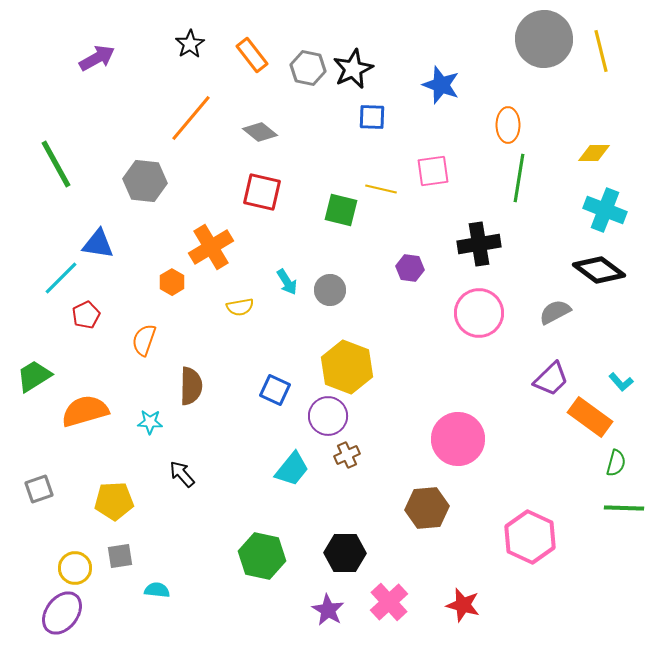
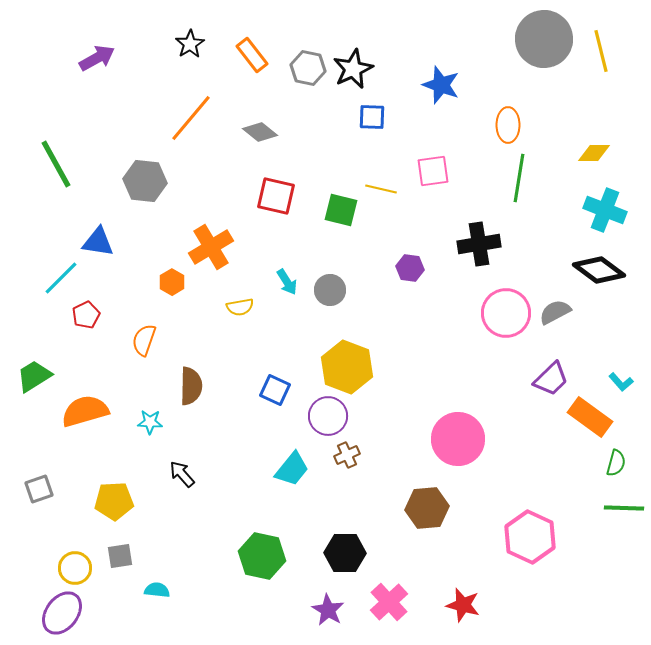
red square at (262, 192): moved 14 px right, 4 px down
blue triangle at (98, 244): moved 2 px up
pink circle at (479, 313): moved 27 px right
